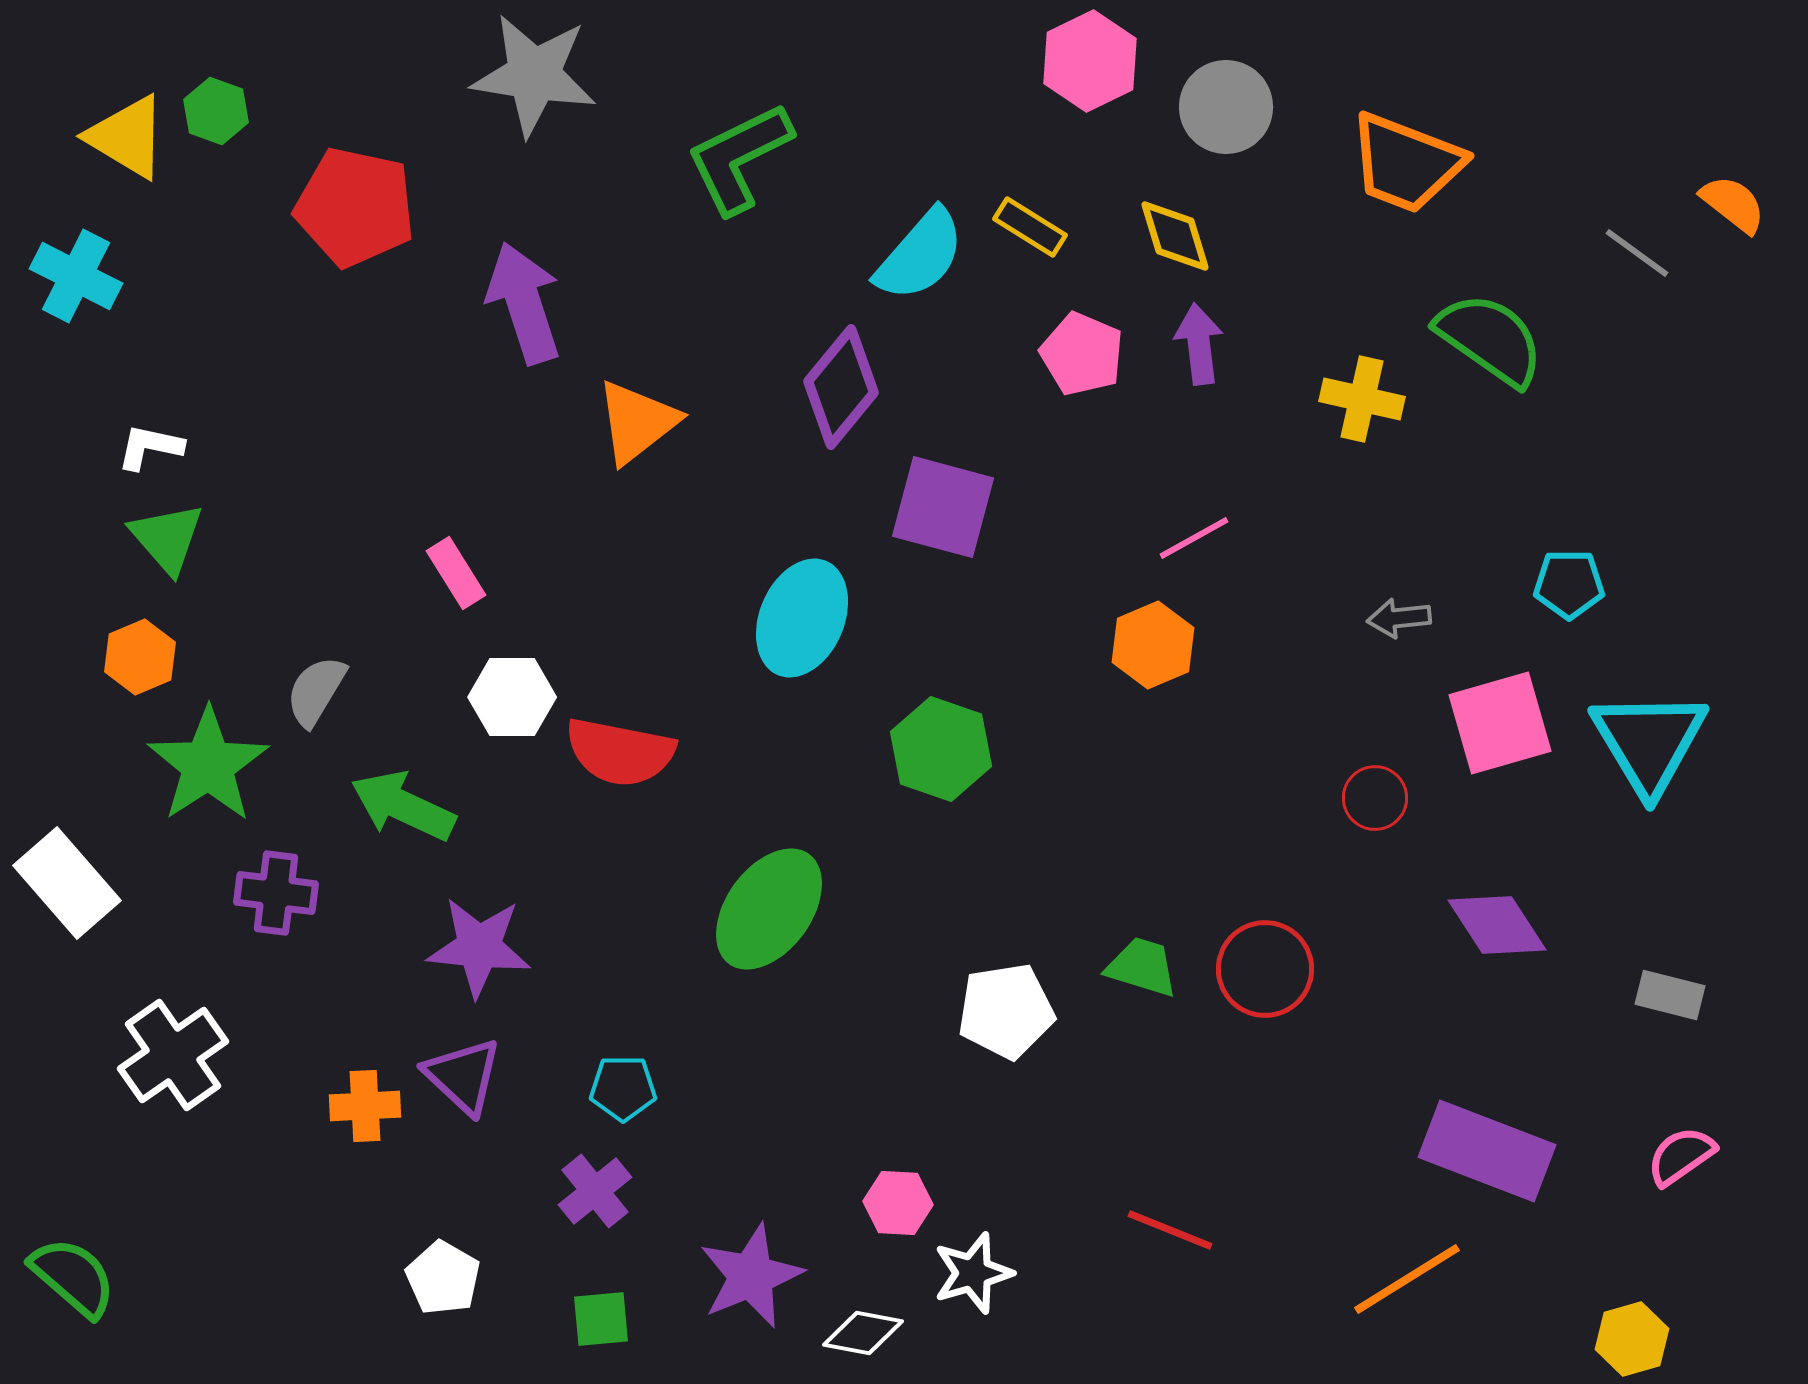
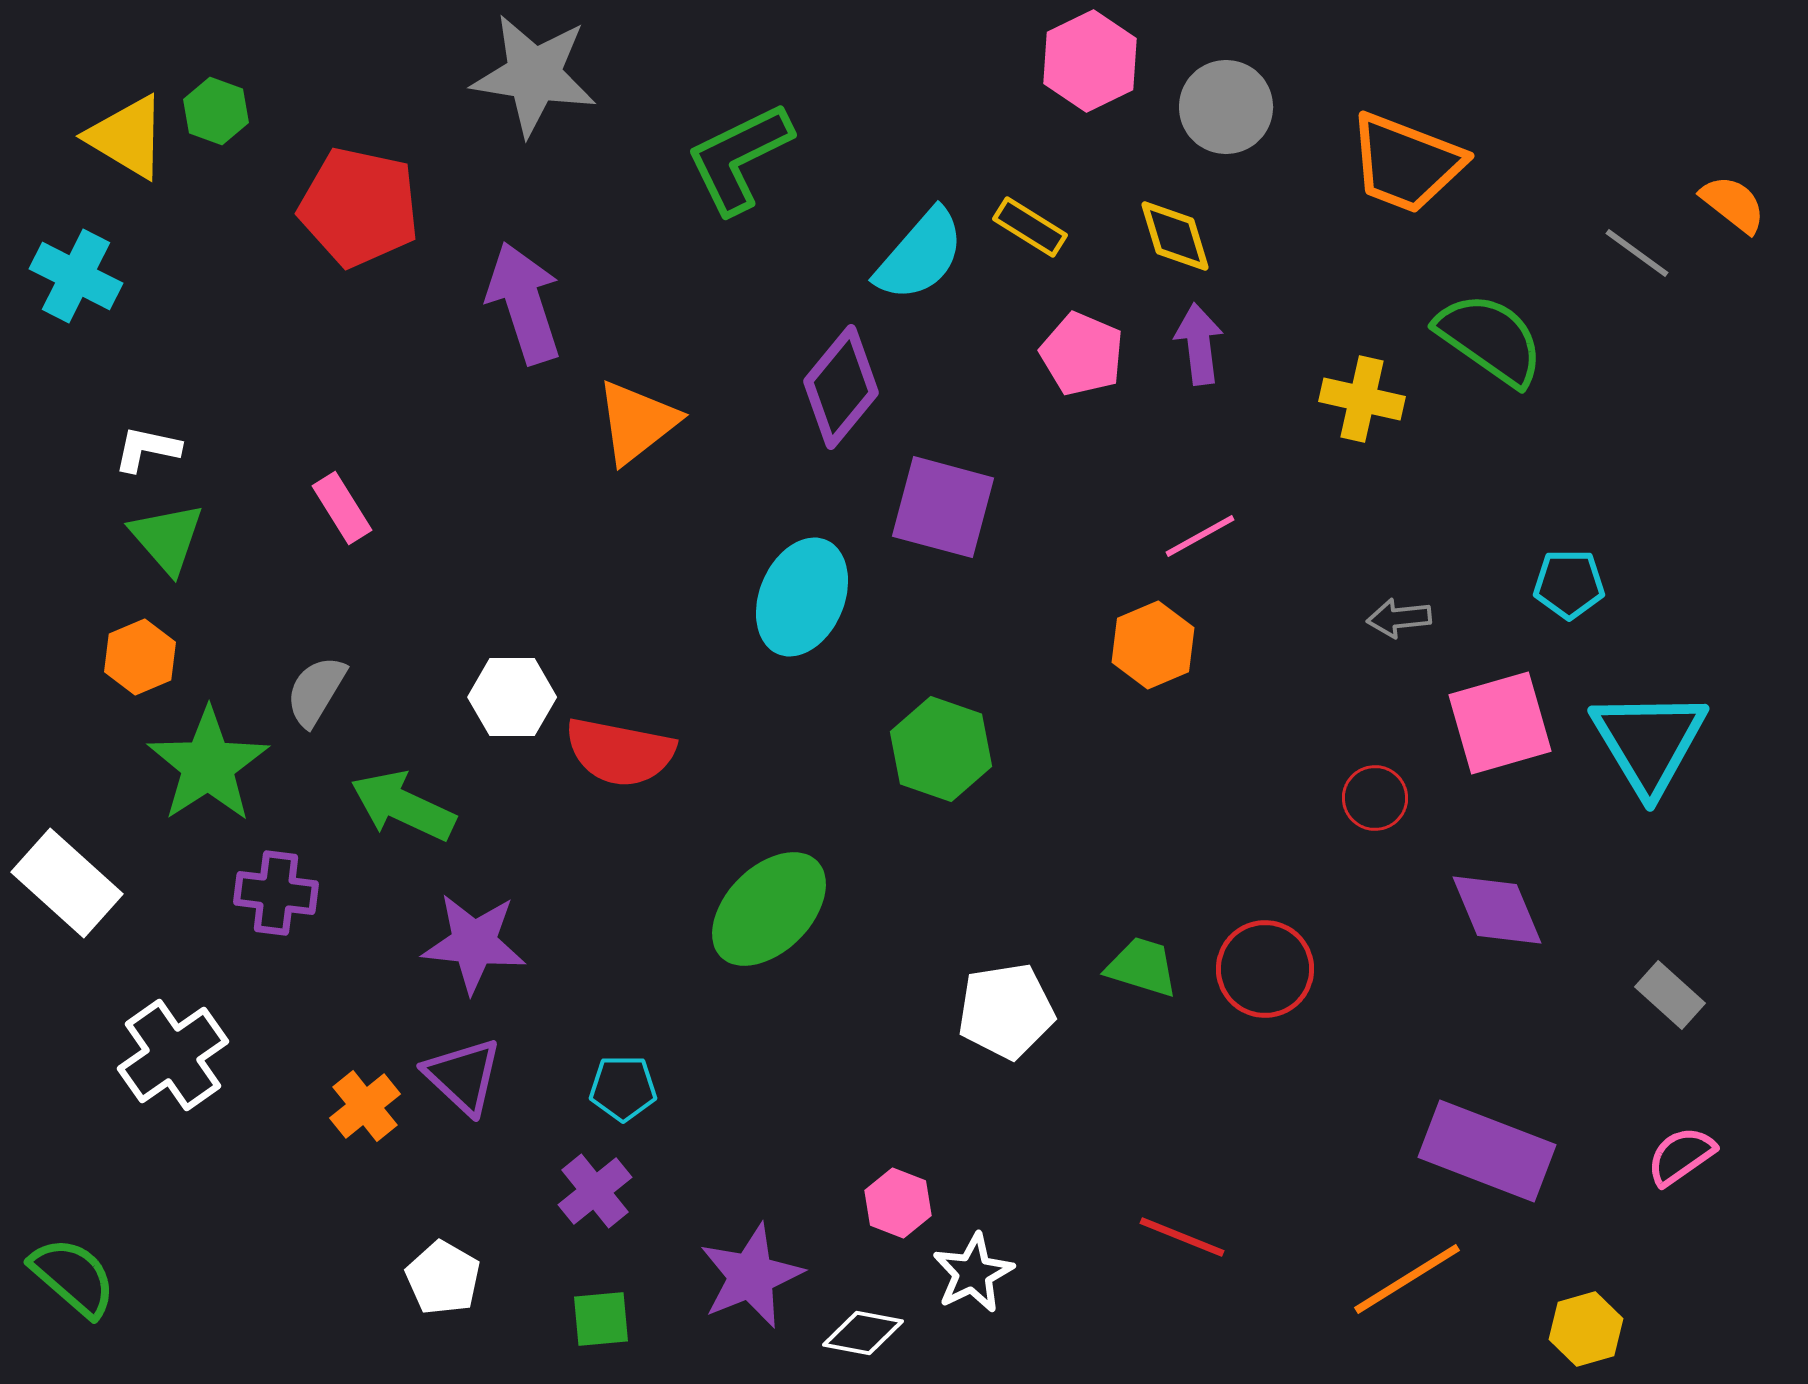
red pentagon at (355, 207): moved 4 px right
white L-shape at (150, 447): moved 3 px left, 2 px down
pink line at (1194, 538): moved 6 px right, 2 px up
pink rectangle at (456, 573): moved 114 px left, 65 px up
cyan ellipse at (802, 618): moved 21 px up
white rectangle at (67, 883): rotated 7 degrees counterclockwise
green ellipse at (769, 909): rotated 9 degrees clockwise
purple diamond at (1497, 925): moved 15 px up; rotated 10 degrees clockwise
purple star at (479, 947): moved 5 px left, 4 px up
gray rectangle at (1670, 995): rotated 28 degrees clockwise
orange cross at (365, 1106): rotated 36 degrees counterclockwise
pink hexagon at (898, 1203): rotated 18 degrees clockwise
red line at (1170, 1230): moved 12 px right, 7 px down
white star at (973, 1273): rotated 10 degrees counterclockwise
yellow hexagon at (1632, 1339): moved 46 px left, 10 px up
